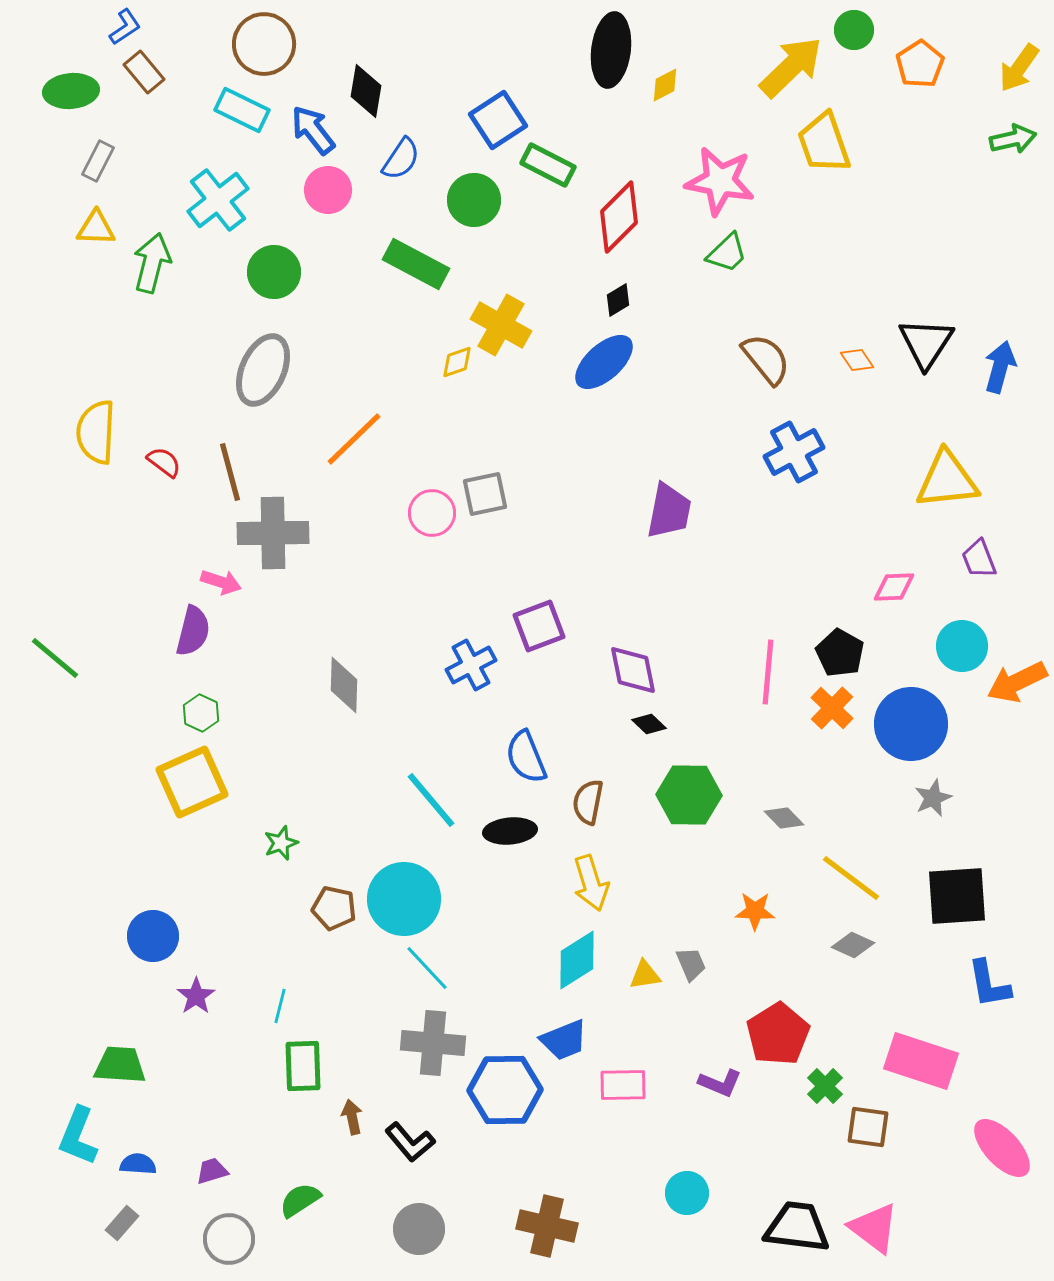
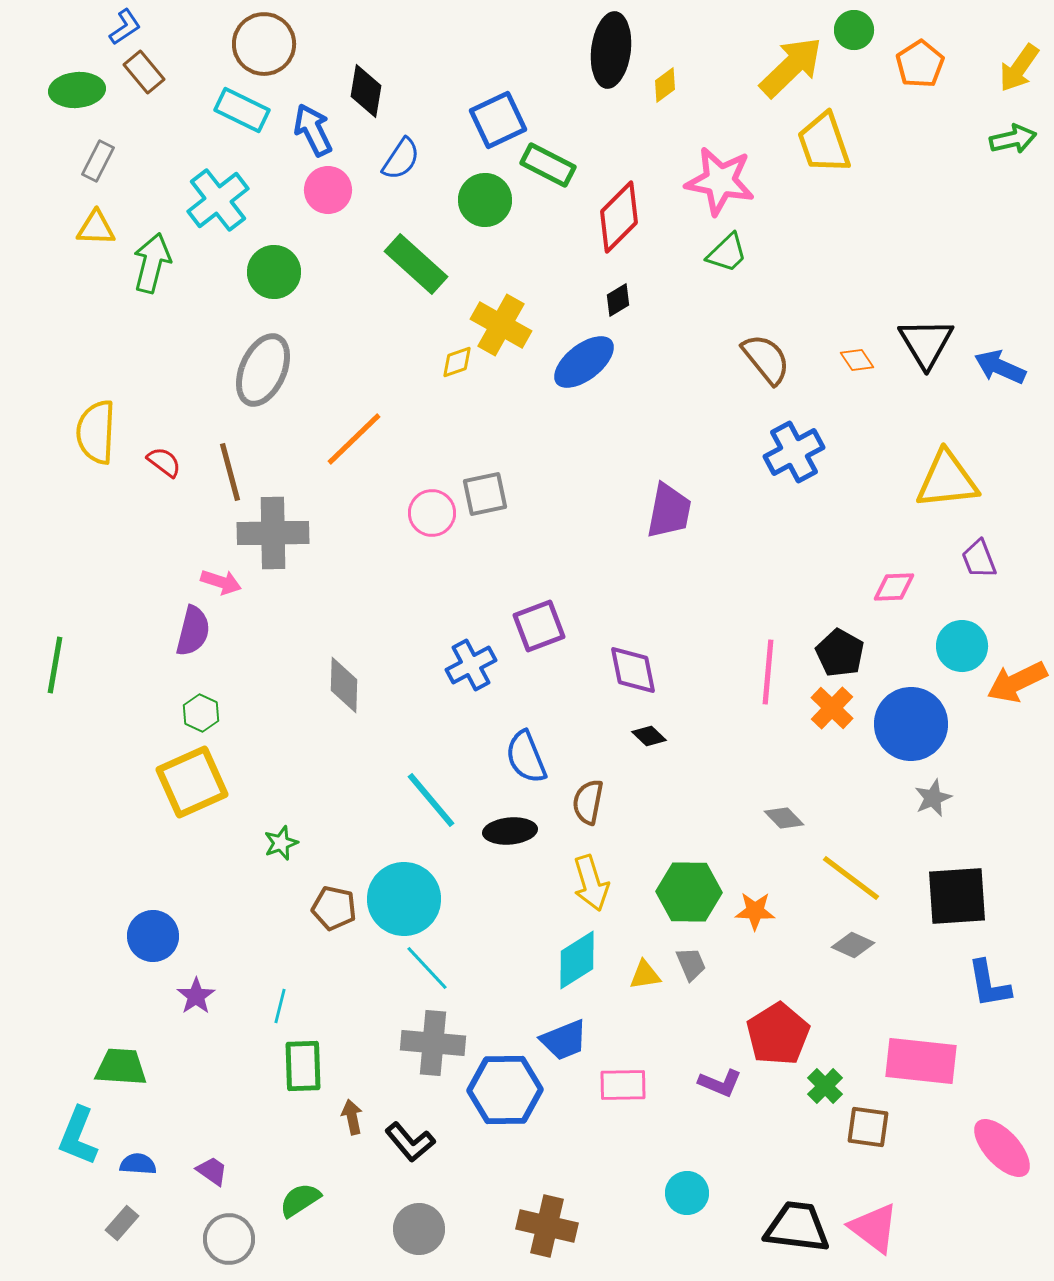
yellow diamond at (665, 85): rotated 9 degrees counterclockwise
green ellipse at (71, 91): moved 6 px right, 1 px up
blue square at (498, 120): rotated 8 degrees clockwise
blue arrow at (313, 130): rotated 12 degrees clockwise
green circle at (474, 200): moved 11 px right
green rectangle at (416, 264): rotated 14 degrees clockwise
black triangle at (926, 343): rotated 4 degrees counterclockwise
blue ellipse at (604, 362): moved 20 px left; rotated 4 degrees clockwise
blue arrow at (1000, 367): rotated 81 degrees counterclockwise
green line at (55, 658): moved 7 px down; rotated 60 degrees clockwise
black diamond at (649, 724): moved 12 px down
green hexagon at (689, 795): moved 97 px down
pink rectangle at (921, 1061): rotated 12 degrees counterclockwise
green trapezoid at (120, 1065): moved 1 px right, 2 px down
purple trapezoid at (212, 1171): rotated 52 degrees clockwise
